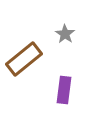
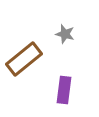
gray star: rotated 18 degrees counterclockwise
